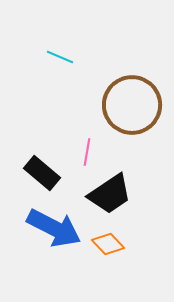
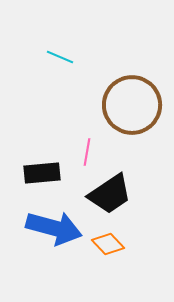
black rectangle: rotated 45 degrees counterclockwise
blue arrow: rotated 12 degrees counterclockwise
